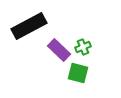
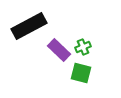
green square: moved 3 px right
